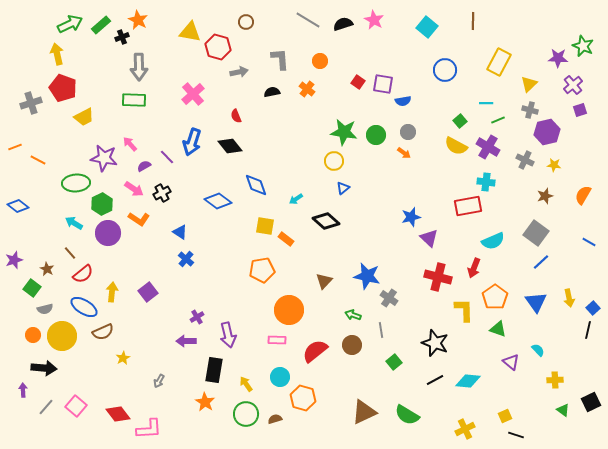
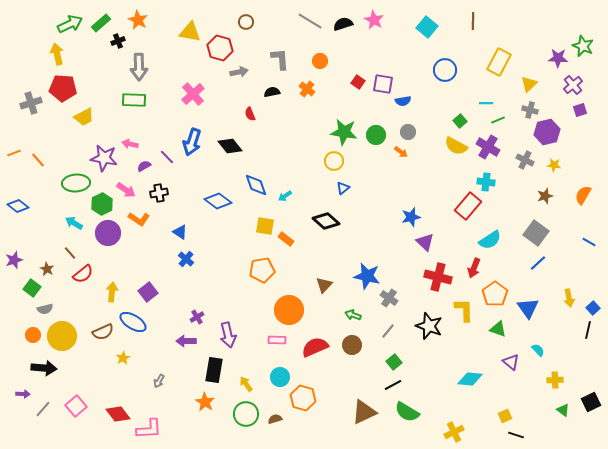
gray line at (308, 20): moved 2 px right, 1 px down
green rectangle at (101, 25): moved 2 px up
black cross at (122, 37): moved 4 px left, 4 px down
red hexagon at (218, 47): moved 2 px right, 1 px down
red pentagon at (63, 88): rotated 16 degrees counterclockwise
red semicircle at (236, 116): moved 14 px right, 2 px up
pink arrow at (130, 144): rotated 35 degrees counterclockwise
orange line at (15, 147): moved 1 px left, 6 px down
orange arrow at (404, 153): moved 3 px left, 1 px up
orange line at (38, 160): rotated 21 degrees clockwise
pink arrow at (134, 189): moved 8 px left, 1 px down
black cross at (162, 193): moved 3 px left; rotated 18 degrees clockwise
cyan arrow at (296, 199): moved 11 px left, 3 px up
red rectangle at (468, 206): rotated 40 degrees counterclockwise
purple triangle at (429, 238): moved 4 px left, 4 px down
cyan semicircle at (493, 241): moved 3 px left, 1 px up; rotated 10 degrees counterclockwise
blue line at (541, 262): moved 3 px left, 1 px down
brown triangle at (324, 281): moved 4 px down
orange pentagon at (495, 297): moved 3 px up
blue triangle at (536, 302): moved 8 px left, 6 px down
blue ellipse at (84, 307): moved 49 px right, 15 px down
gray line at (381, 330): moved 7 px right, 1 px down; rotated 49 degrees clockwise
black star at (435, 343): moved 6 px left, 17 px up
red semicircle at (315, 351): moved 4 px up; rotated 16 degrees clockwise
black line at (435, 380): moved 42 px left, 5 px down
cyan diamond at (468, 381): moved 2 px right, 2 px up
purple arrow at (23, 390): moved 4 px down; rotated 96 degrees clockwise
pink square at (76, 406): rotated 10 degrees clockwise
gray line at (46, 407): moved 3 px left, 2 px down
green semicircle at (407, 415): moved 3 px up
yellow cross at (465, 429): moved 11 px left, 3 px down
